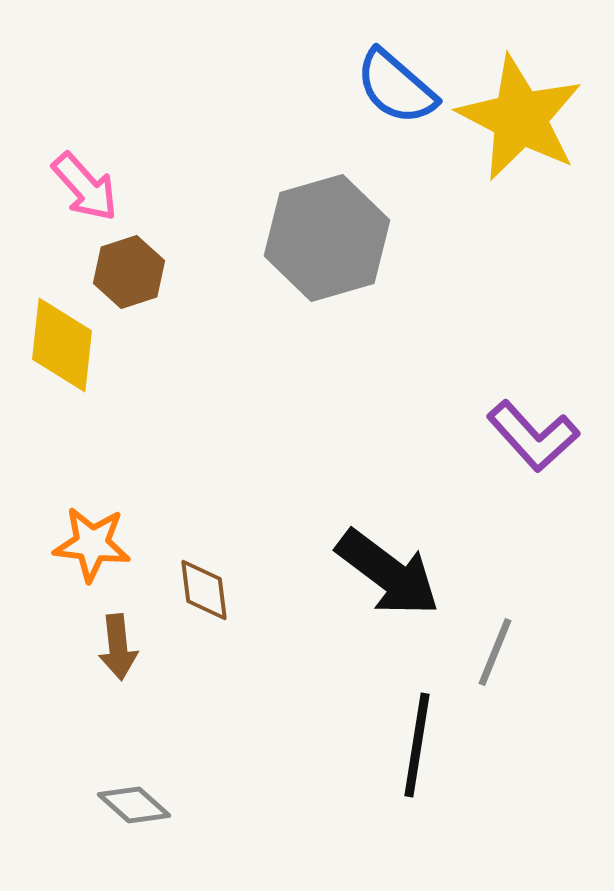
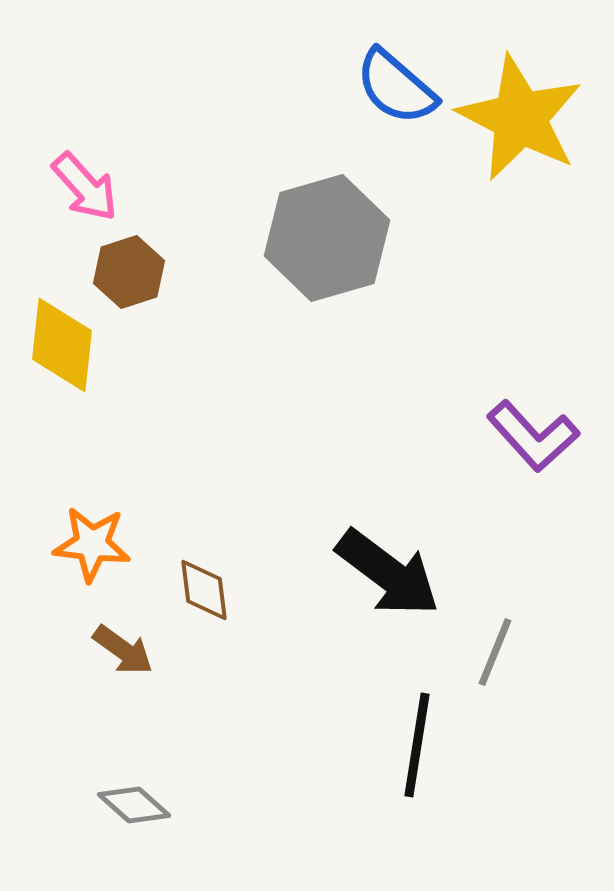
brown arrow: moved 5 px right, 3 px down; rotated 48 degrees counterclockwise
